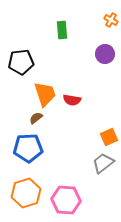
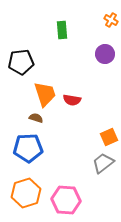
brown semicircle: rotated 56 degrees clockwise
